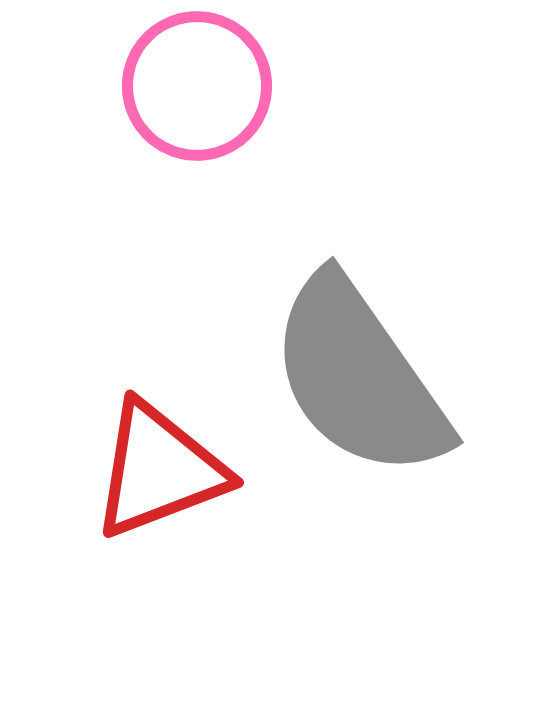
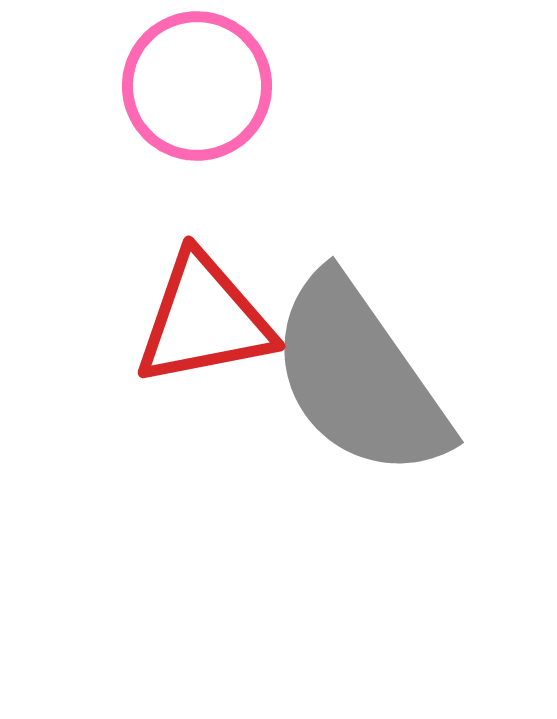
red triangle: moved 45 px right, 150 px up; rotated 10 degrees clockwise
